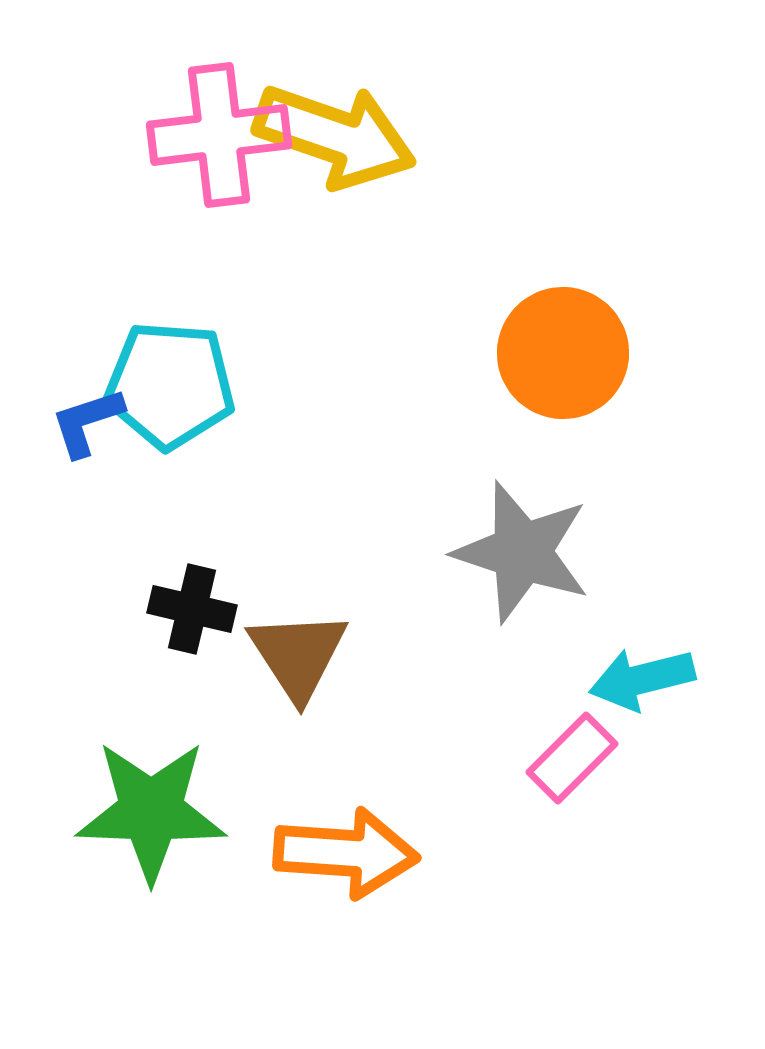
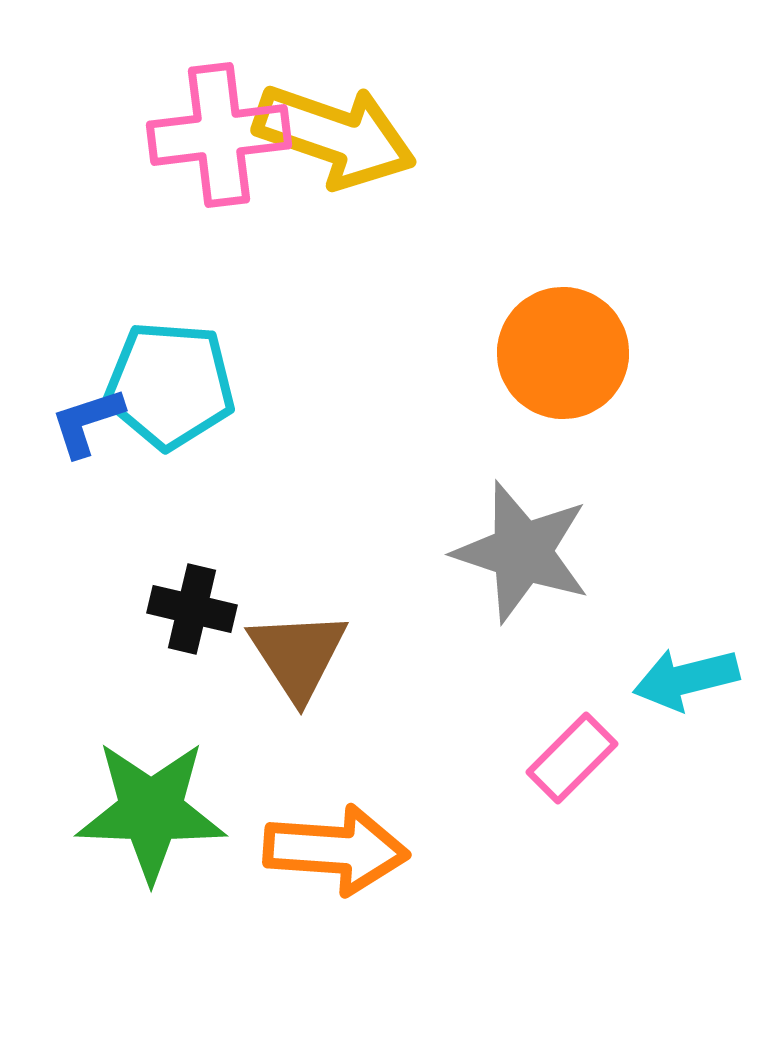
cyan arrow: moved 44 px right
orange arrow: moved 10 px left, 3 px up
